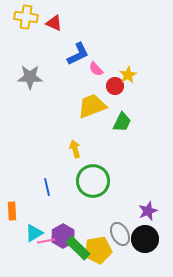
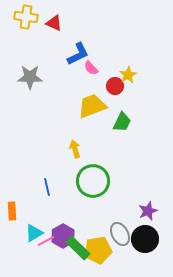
pink semicircle: moved 5 px left, 1 px up
pink line: rotated 18 degrees counterclockwise
